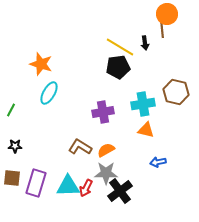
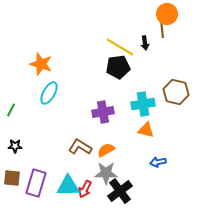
red arrow: moved 1 px left, 1 px down
